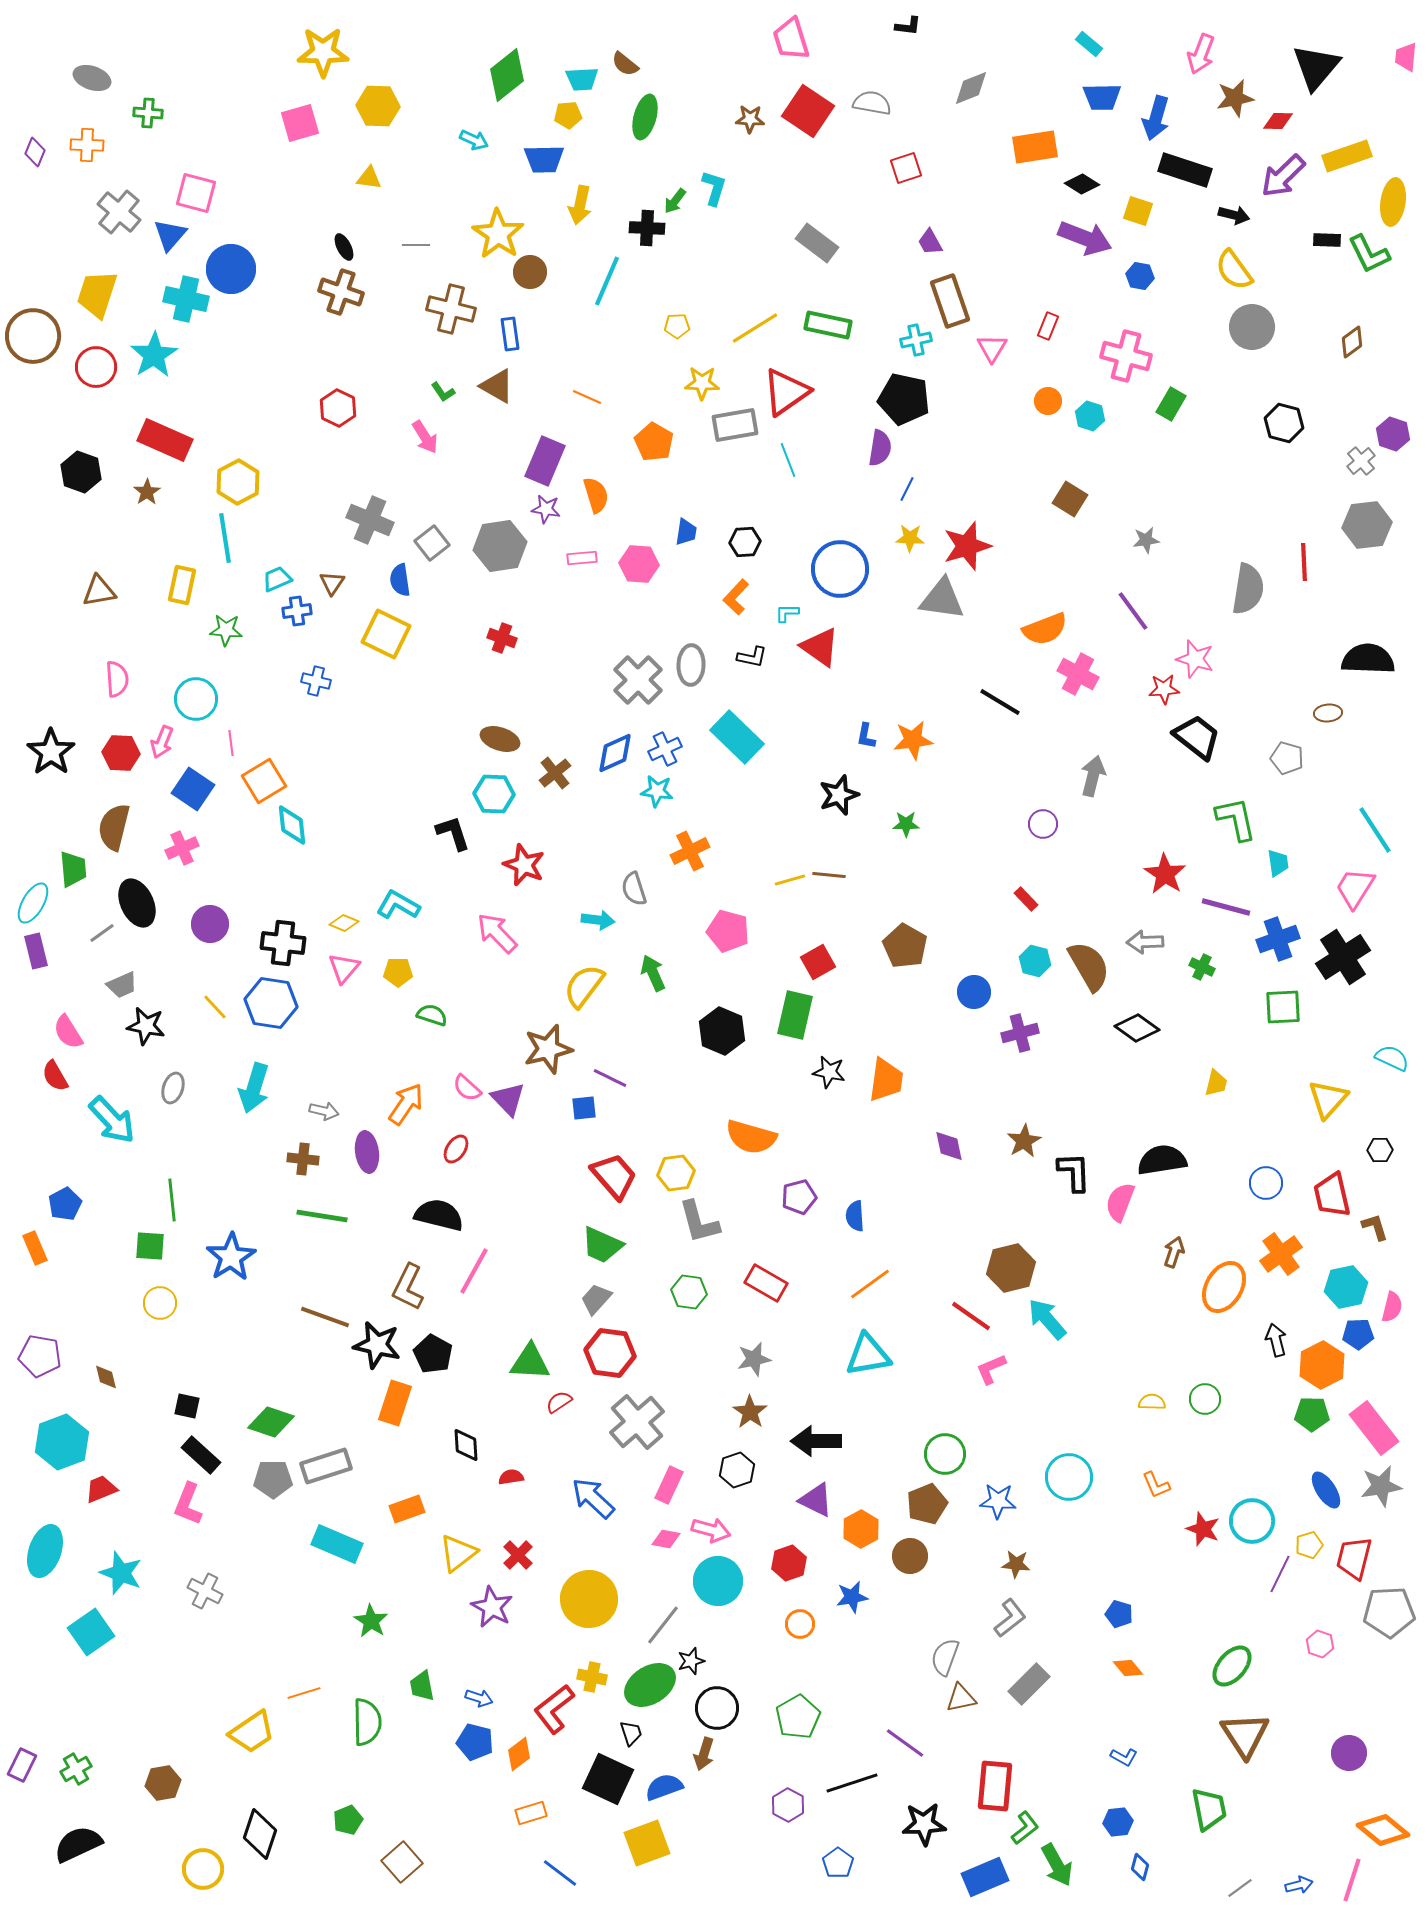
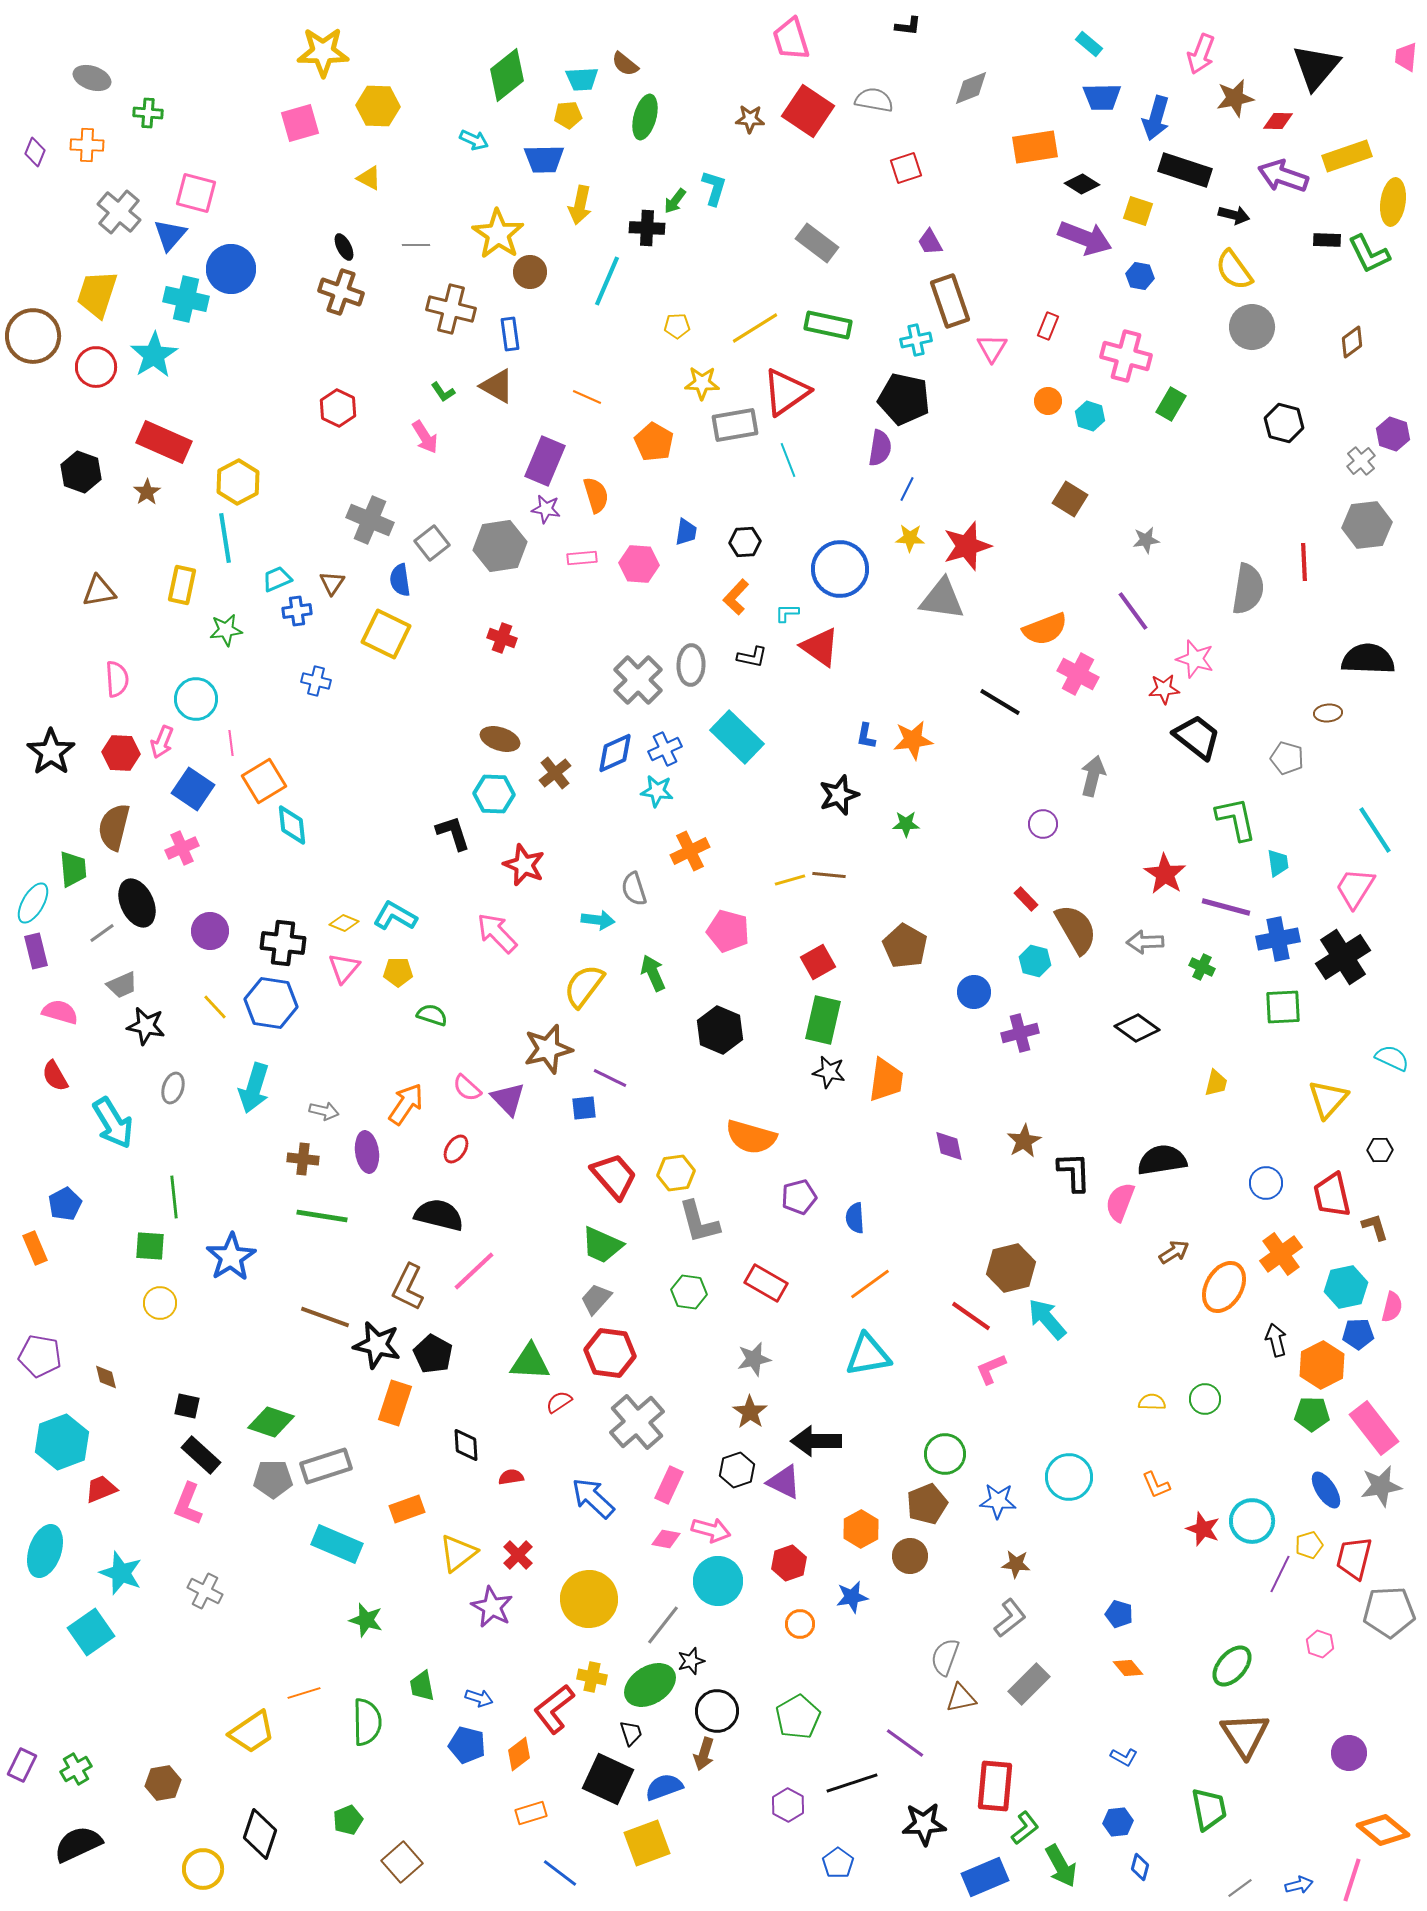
gray semicircle at (872, 103): moved 2 px right, 3 px up
purple arrow at (1283, 176): rotated 63 degrees clockwise
yellow triangle at (369, 178): rotated 20 degrees clockwise
red rectangle at (165, 440): moved 1 px left, 2 px down
green star at (226, 630): rotated 12 degrees counterclockwise
cyan L-shape at (398, 905): moved 3 px left, 11 px down
purple circle at (210, 924): moved 7 px down
blue cross at (1278, 939): rotated 9 degrees clockwise
brown semicircle at (1089, 966): moved 13 px left, 37 px up
green rectangle at (795, 1015): moved 28 px right, 5 px down
black hexagon at (722, 1031): moved 2 px left, 1 px up
pink semicircle at (68, 1032): moved 8 px left, 20 px up; rotated 138 degrees clockwise
cyan arrow at (112, 1120): moved 1 px right, 3 px down; rotated 12 degrees clockwise
green line at (172, 1200): moved 2 px right, 3 px up
blue semicircle at (855, 1216): moved 2 px down
brown arrow at (1174, 1252): rotated 40 degrees clockwise
pink line at (474, 1271): rotated 18 degrees clockwise
purple triangle at (816, 1500): moved 32 px left, 18 px up
green star at (371, 1621): moved 5 px left, 1 px up; rotated 16 degrees counterclockwise
black circle at (717, 1708): moved 3 px down
blue pentagon at (475, 1742): moved 8 px left, 3 px down
green arrow at (1057, 1865): moved 4 px right, 1 px down
